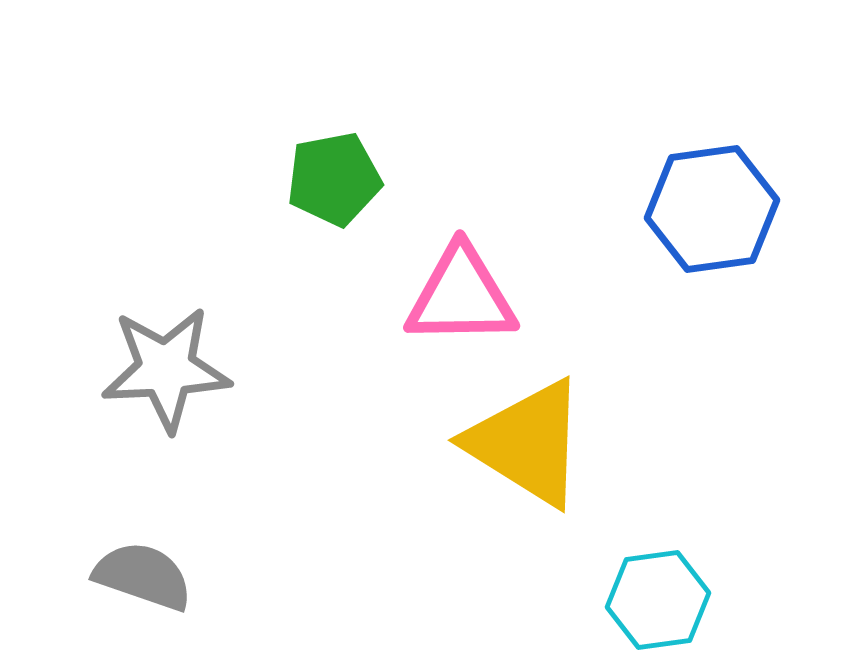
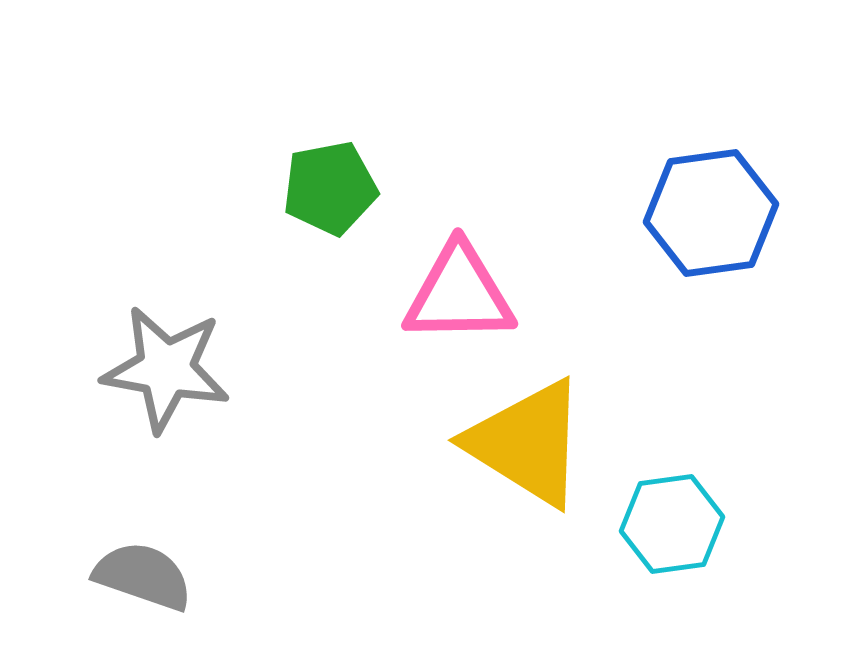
green pentagon: moved 4 px left, 9 px down
blue hexagon: moved 1 px left, 4 px down
pink triangle: moved 2 px left, 2 px up
gray star: rotated 13 degrees clockwise
cyan hexagon: moved 14 px right, 76 px up
